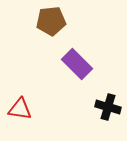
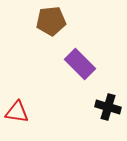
purple rectangle: moved 3 px right
red triangle: moved 3 px left, 3 px down
